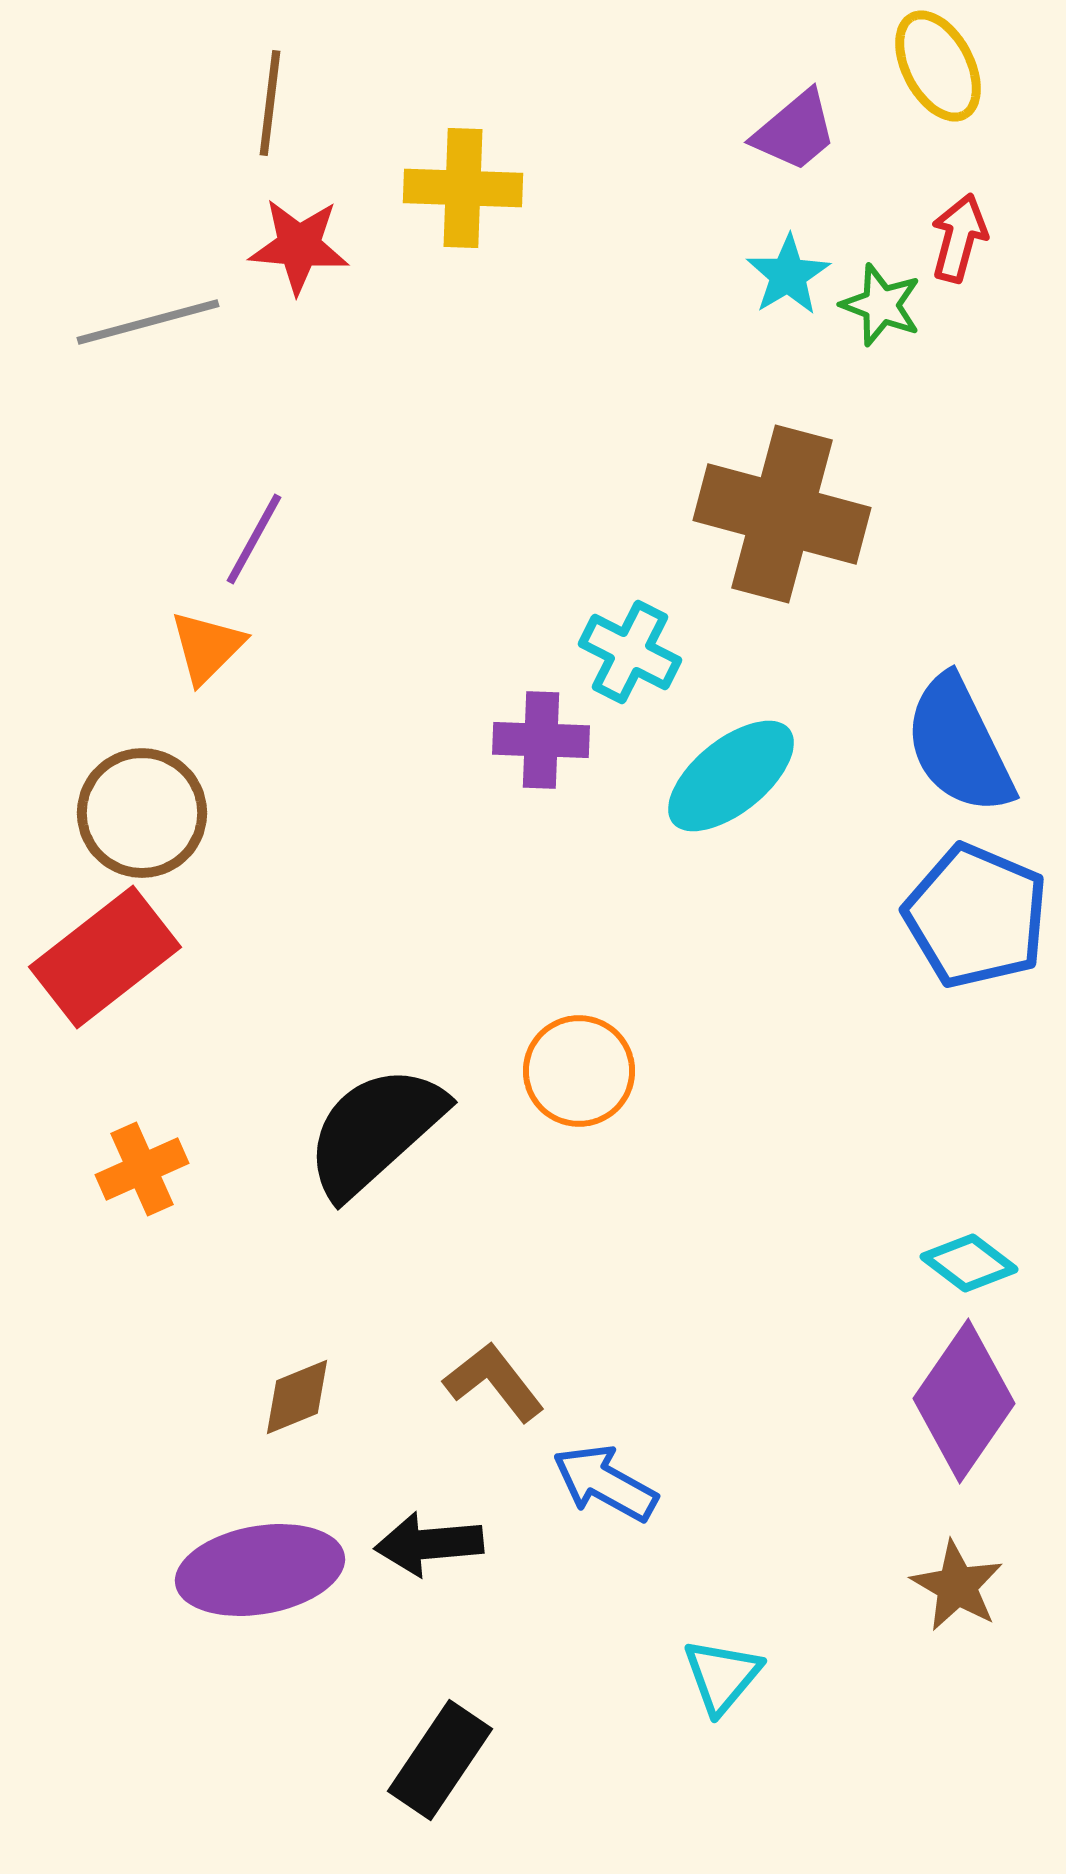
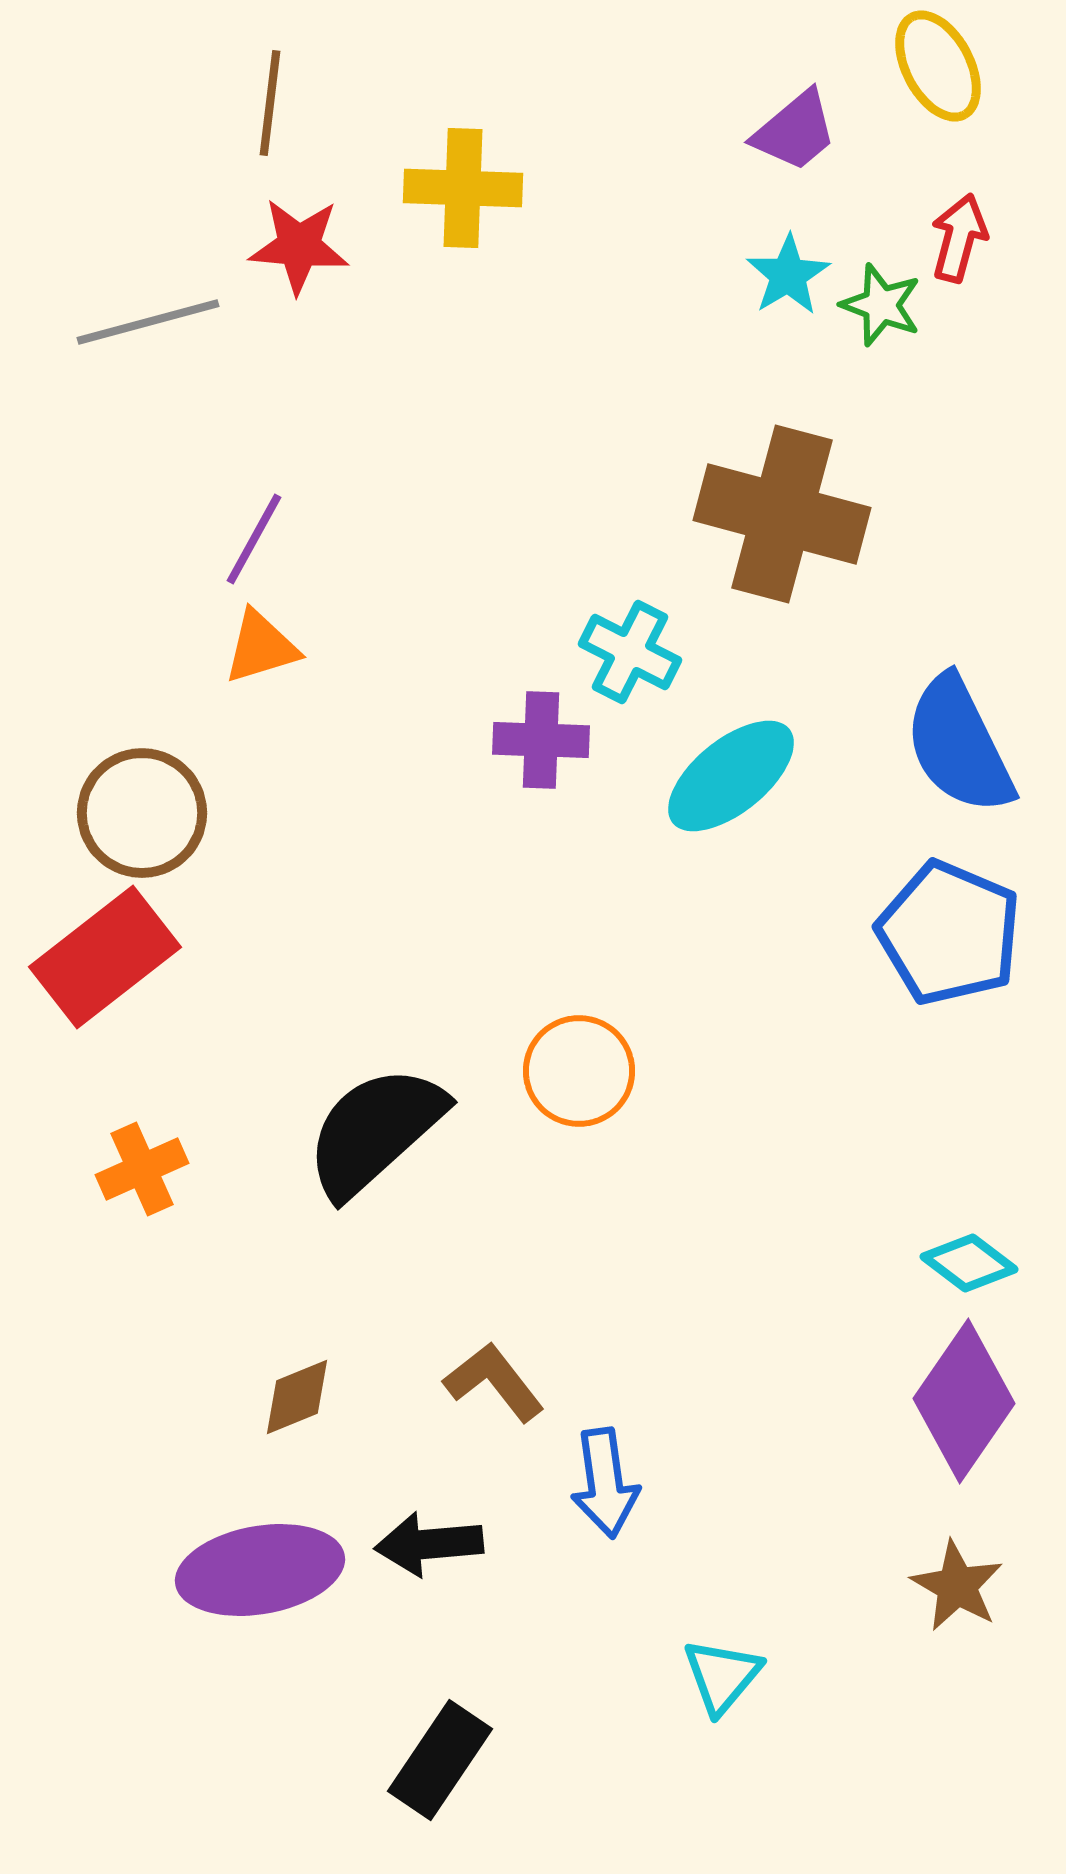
orange triangle: moved 54 px right; rotated 28 degrees clockwise
blue pentagon: moved 27 px left, 17 px down
blue arrow: rotated 127 degrees counterclockwise
